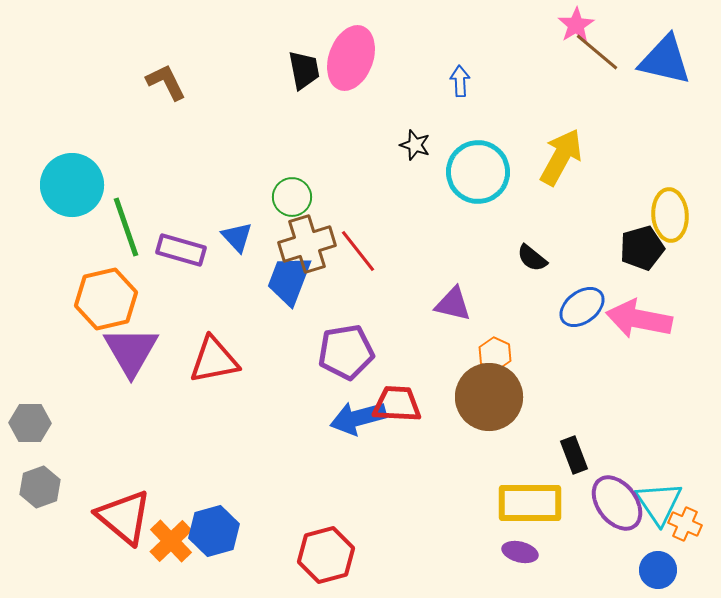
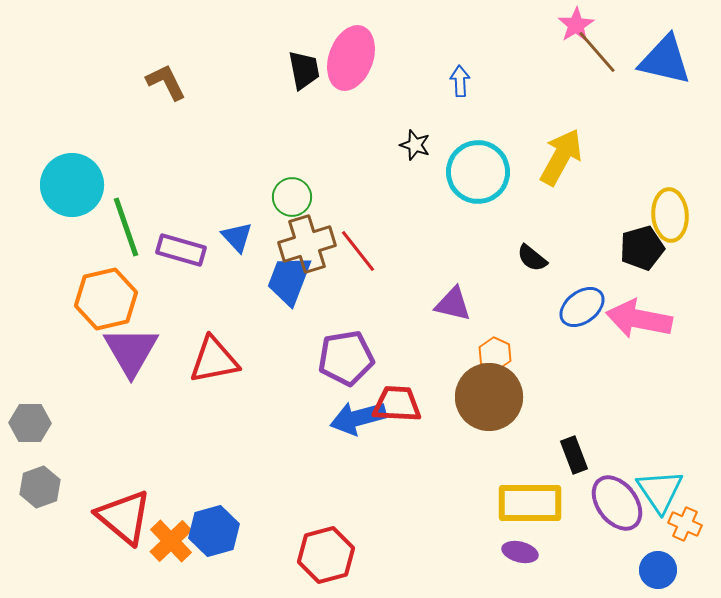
brown line at (597, 52): rotated 9 degrees clockwise
purple pentagon at (346, 352): moved 6 px down
cyan triangle at (659, 503): moved 1 px right, 12 px up
